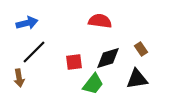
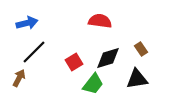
red square: rotated 24 degrees counterclockwise
brown arrow: rotated 144 degrees counterclockwise
